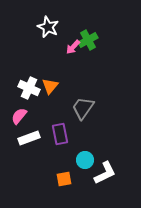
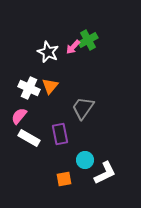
white star: moved 25 px down
white rectangle: rotated 50 degrees clockwise
